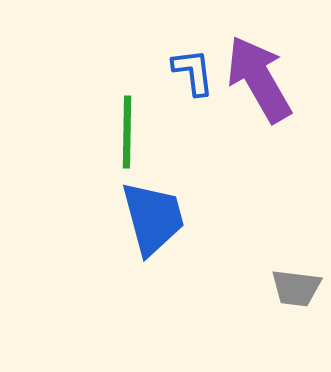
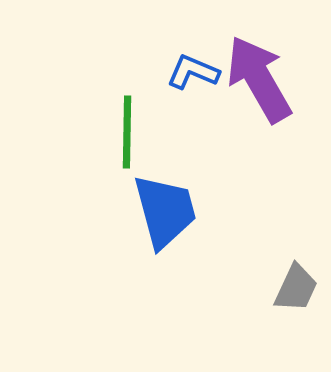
blue L-shape: rotated 60 degrees counterclockwise
blue trapezoid: moved 12 px right, 7 px up
gray trapezoid: rotated 72 degrees counterclockwise
